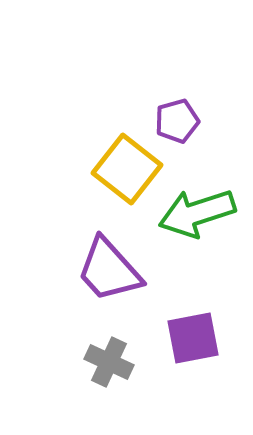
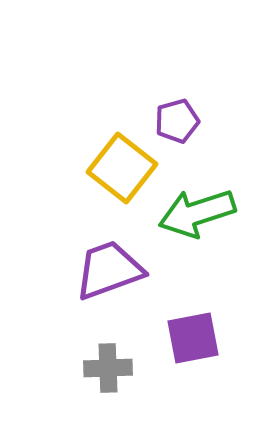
yellow square: moved 5 px left, 1 px up
purple trapezoid: rotated 112 degrees clockwise
gray cross: moved 1 px left, 6 px down; rotated 27 degrees counterclockwise
